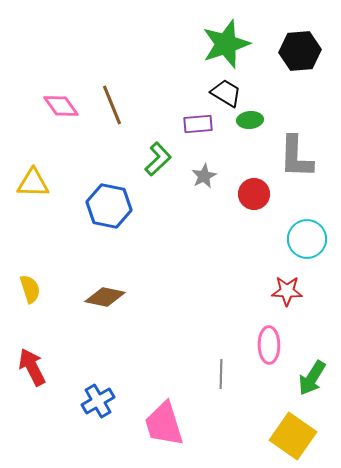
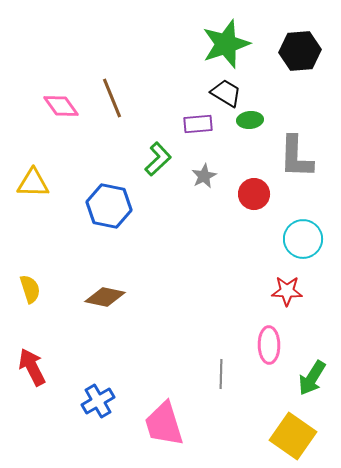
brown line: moved 7 px up
cyan circle: moved 4 px left
